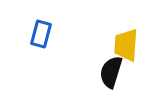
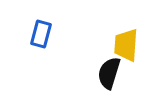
black semicircle: moved 2 px left, 1 px down
